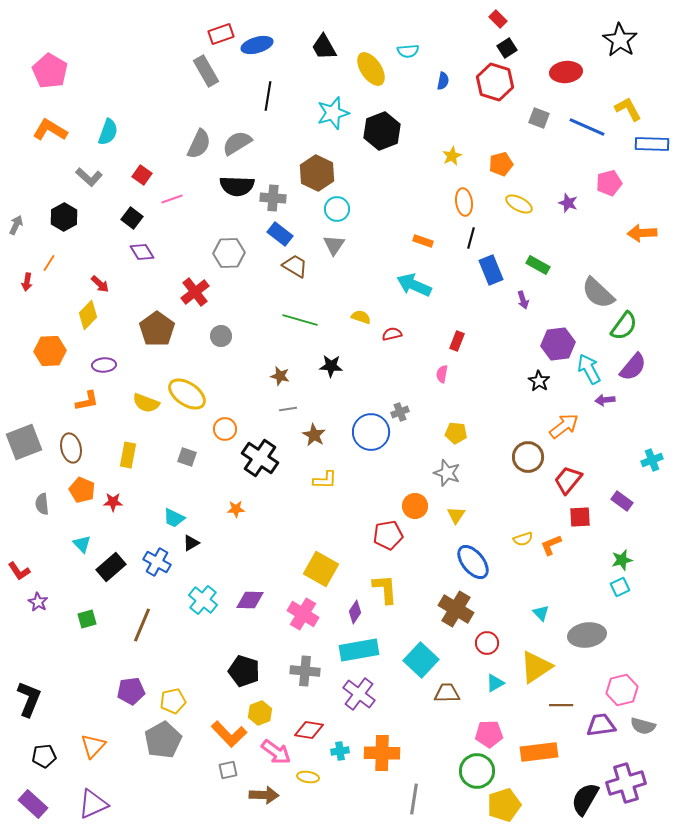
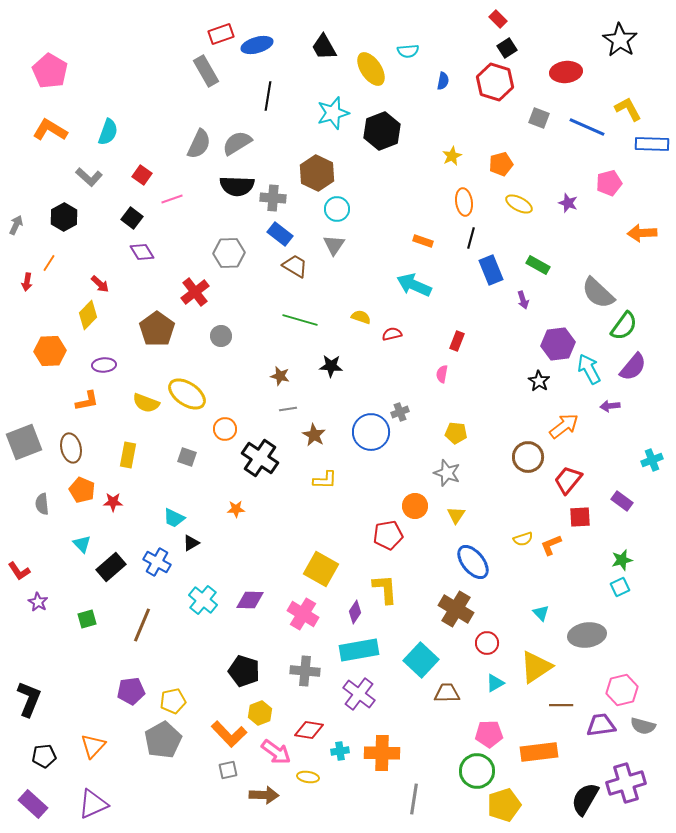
purple arrow at (605, 400): moved 5 px right, 6 px down
